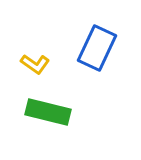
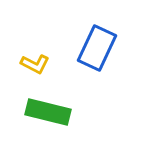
yellow L-shape: rotated 8 degrees counterclockwise
